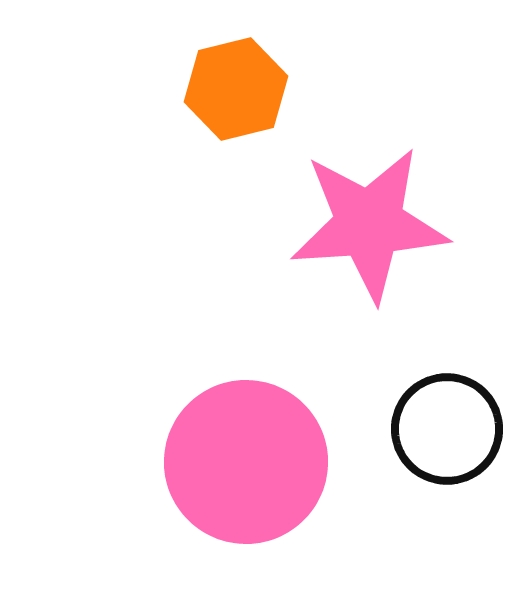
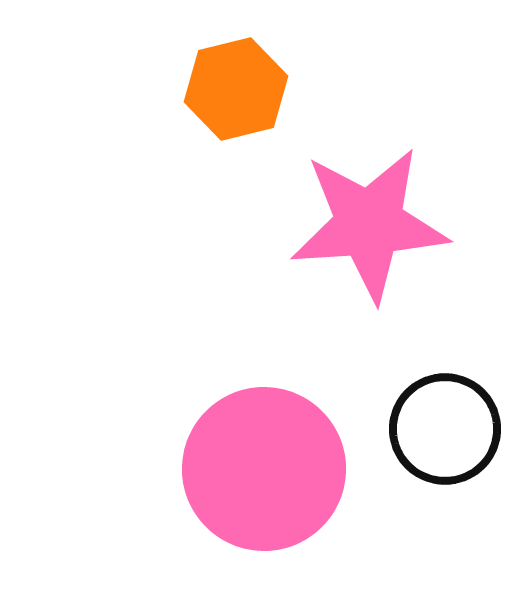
black circle: moved 2 px left
pink circle: moved 18 px right, 7 px down
